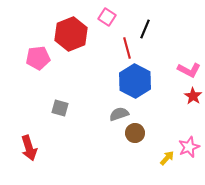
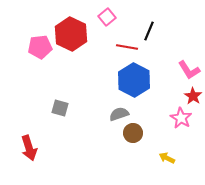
pink square: rotated 18 degrees clockwise
black line: moved 4 px right, 2 px down
red hexagon: rotated 12 degrees counterclockwise
red line: moved 1 px up; rotated 65 degrees counterclockwise
pink pentagon: moved 2 px right, 11 px up
pink L-shape: rotated 30 degrees clockwise
blue hexagon: moved 1 px left, 1 px up
brown circle: moved 2 px left
pink star: moved 8 px left, 29 px up; rotated 20 degrees counterclockwise
yellow arrow: rotated 105 degrees counterclockwise
